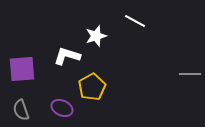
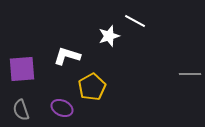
white star: moved 13 px right
